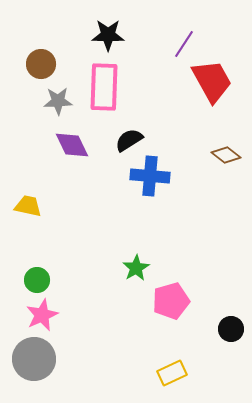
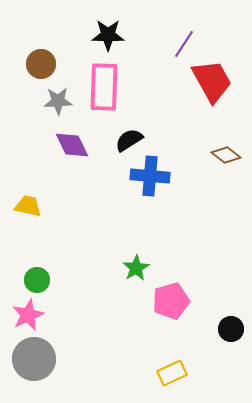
pink star: moved 14 px left
